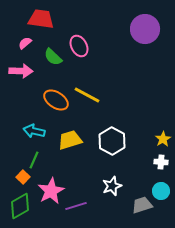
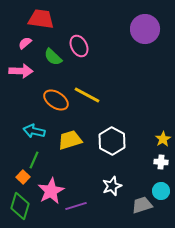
green diamond: rotated 44 degrees counterclockwise
